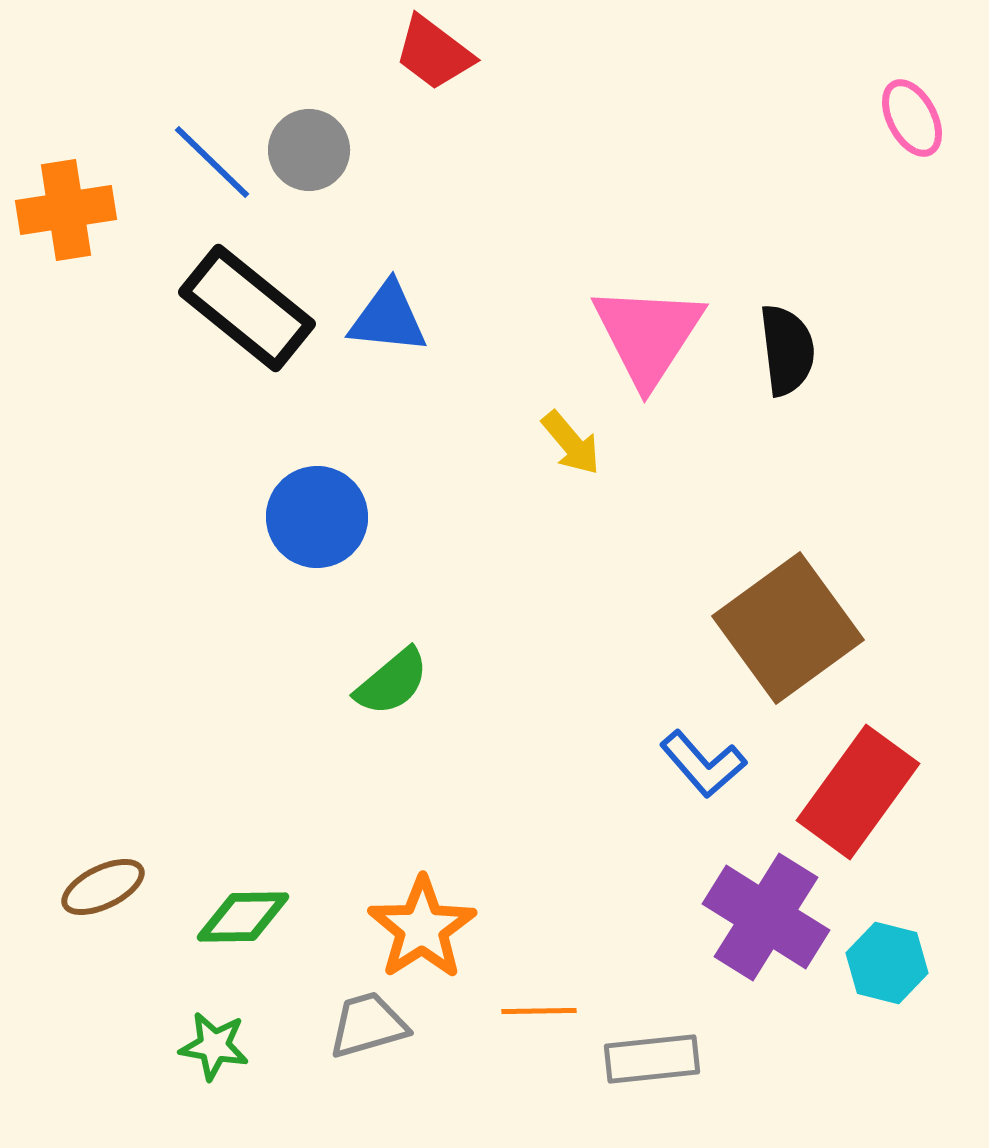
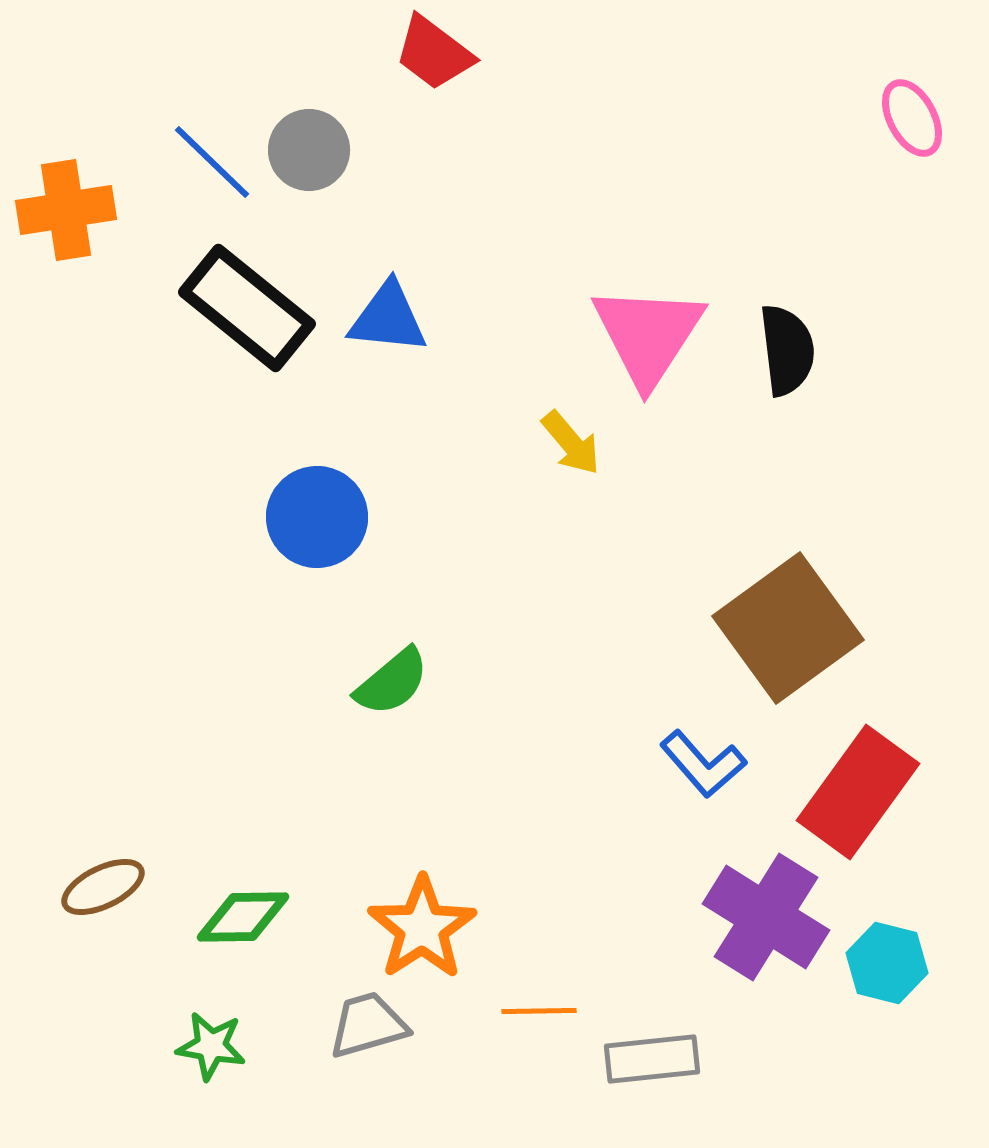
green star: moved 3 px left
